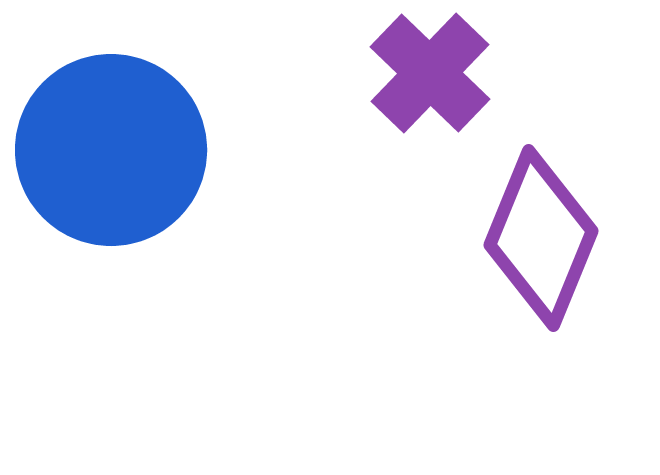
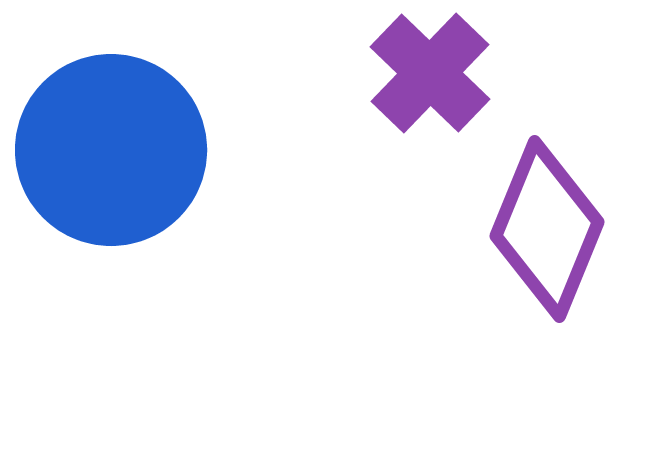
purple diamond: moved 6 px right, 9 px up
